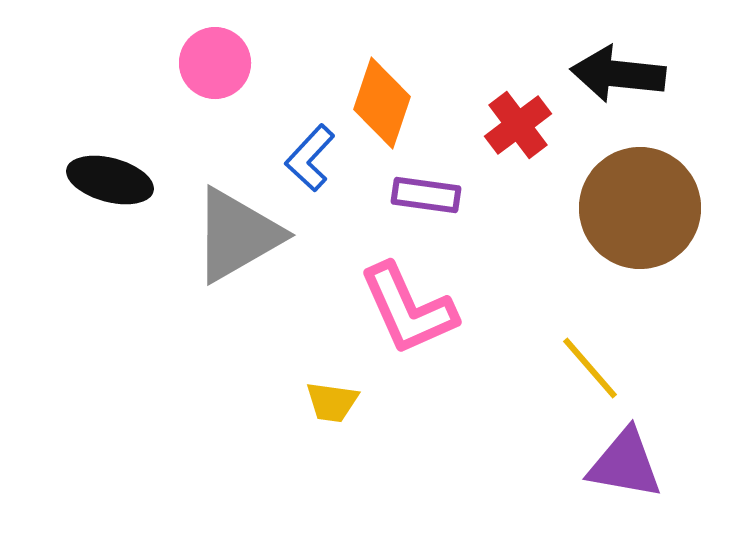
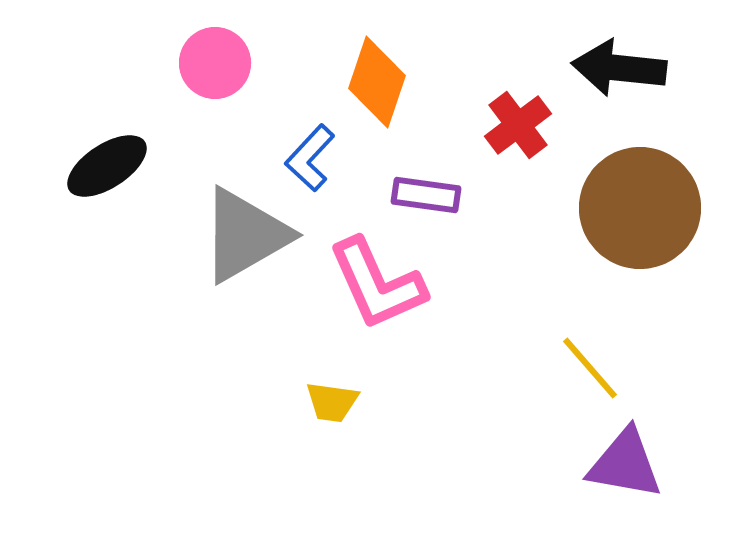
black arrow: moved 1 px right, 6 px up
orange diamond: moved 5 px left, 21 px up
black ellipse: moved 3 px left, 14 px up; rotated 48 degrees counterclockwise
gray triangle: moved 8 px right
pink L-shape: moved 31 px left, 25 px up
